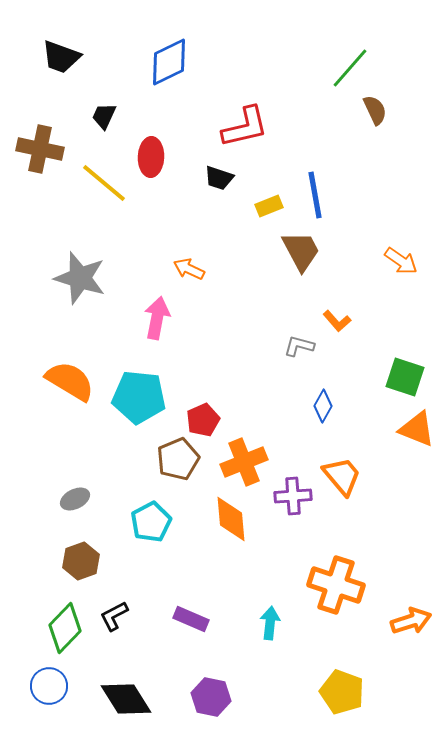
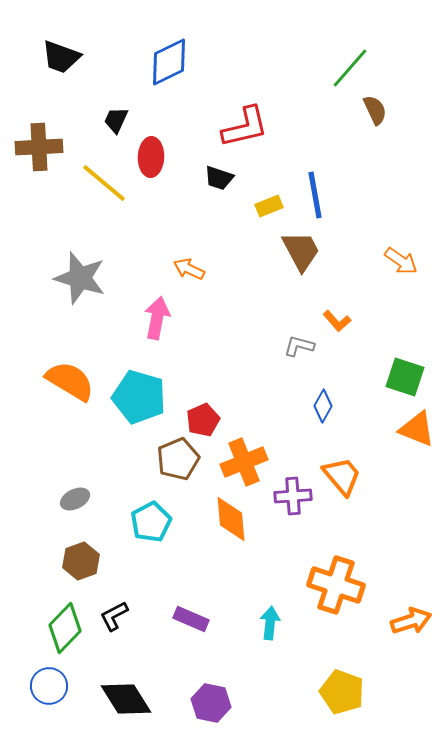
black trapezoid at (104, 116): moved 12 px right, 4 px down
brown cross at (40, 149): moved 1 px left, 2 px up; rotated 15 degrees counterclockwise
cyan pentagon at (139, 397): rotated 10 degrees clockwise
purple hexagon at (211, 697): moved 6 px down
